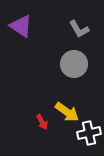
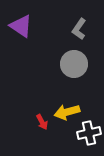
gray L-shape: rotated 65 degrees clockwise
yellow arrow: rotated 130 degrees clockwise
